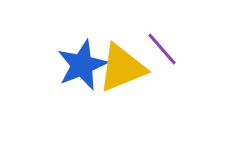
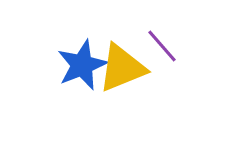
purple line: moved 3 px up
